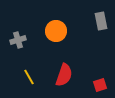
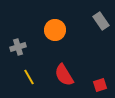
gray rectangle: rotated 24 degrees counterclockwise
orange circle: moved 1 px left, 1 px up
gray cross: moved 7 px down
red semicircle: rotated 130 degrees clockwise
